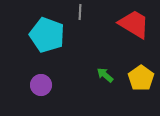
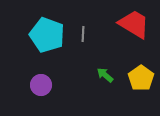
gray line: moved 3 px right, 22 px down
